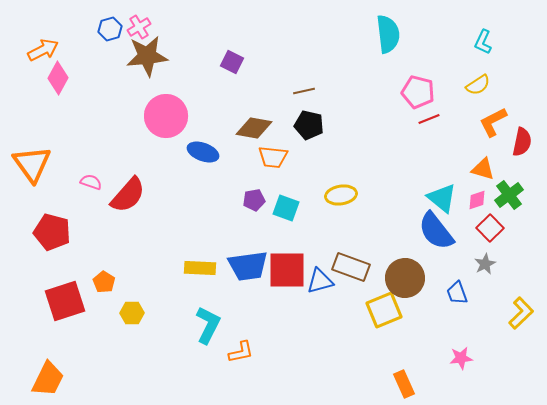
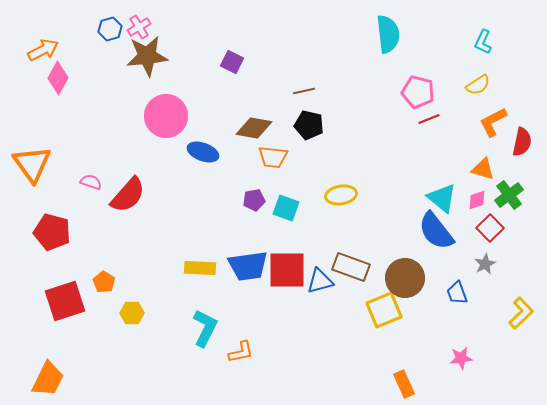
cyan L-shape at (208, 325): moved 3 px left, 3 px down
